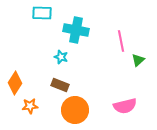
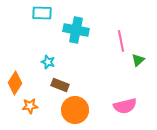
cyan star: moved 13 px left, 5 px down
